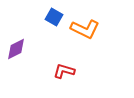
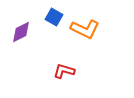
purple diamond: moved 5 px right, 17 px up
